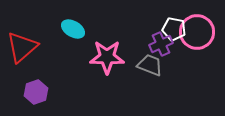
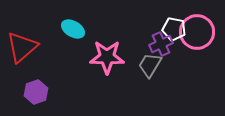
gray trapezoid: rotated 80 degrees counterclockwise
